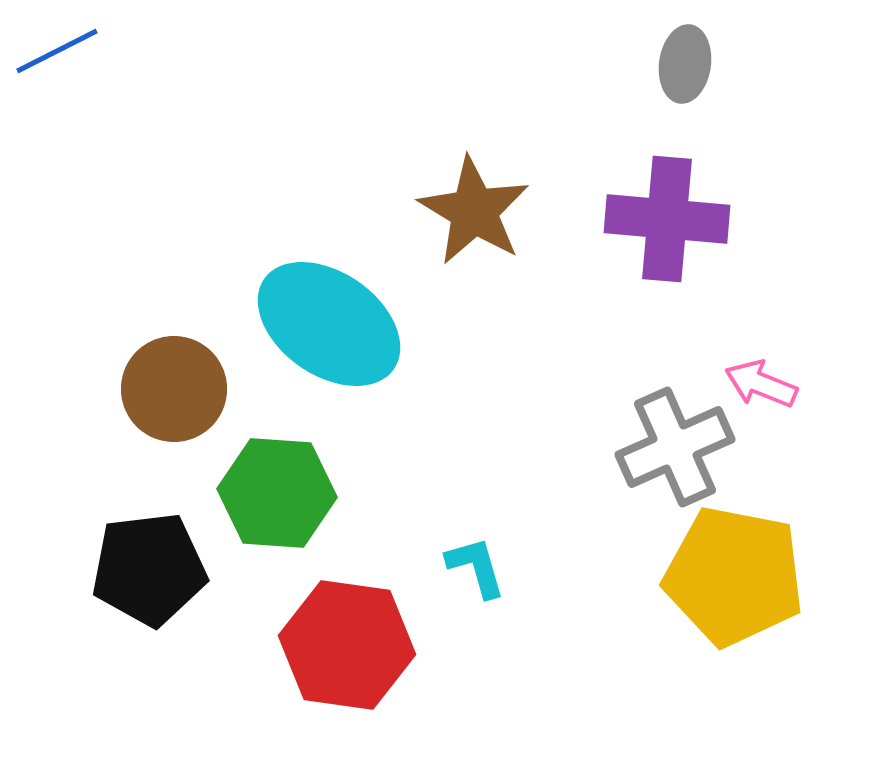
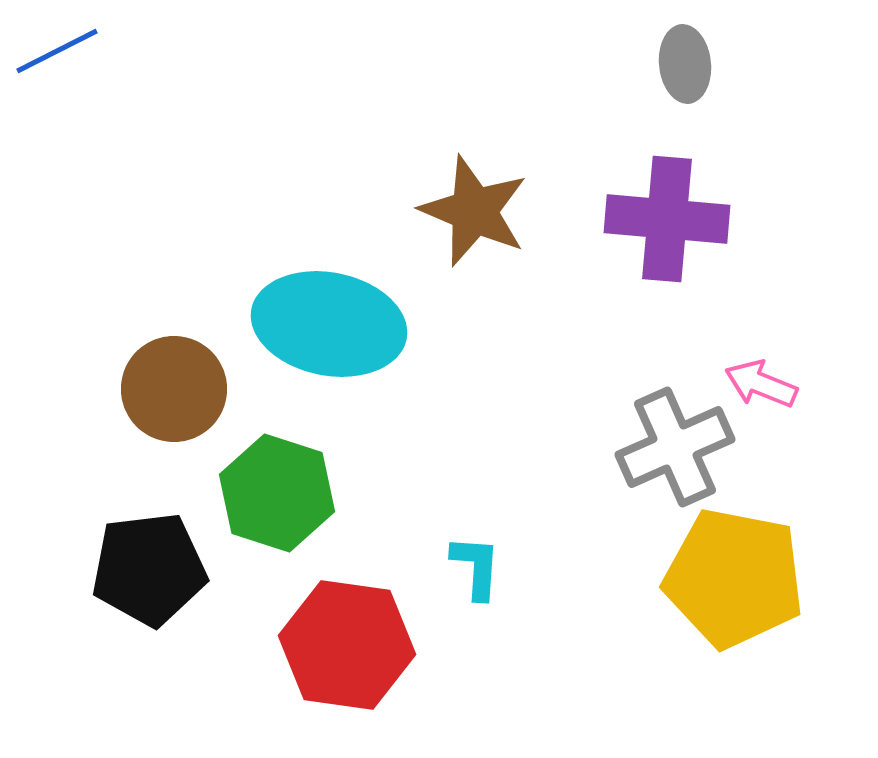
gray ellipse: rotated 14 degrees counterclockwise
brown star: rotated 8 degrees counterclockwise
cyan ellipse: rotated 24 degrees counterclockwise
green hexagon: rotated 14 degrees clockwise
cyan L-shape: rotated 20 degrees clockwise
yellow pentagon: moved 2 px down
